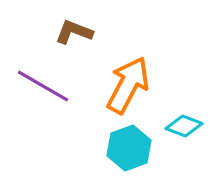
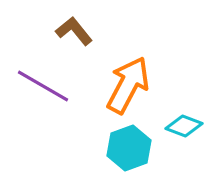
brown L-shape: moved 1 px up; rotated 30 degrees clockwise
